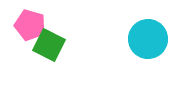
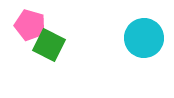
cyan circle: moved 4 px left, 1 px up
